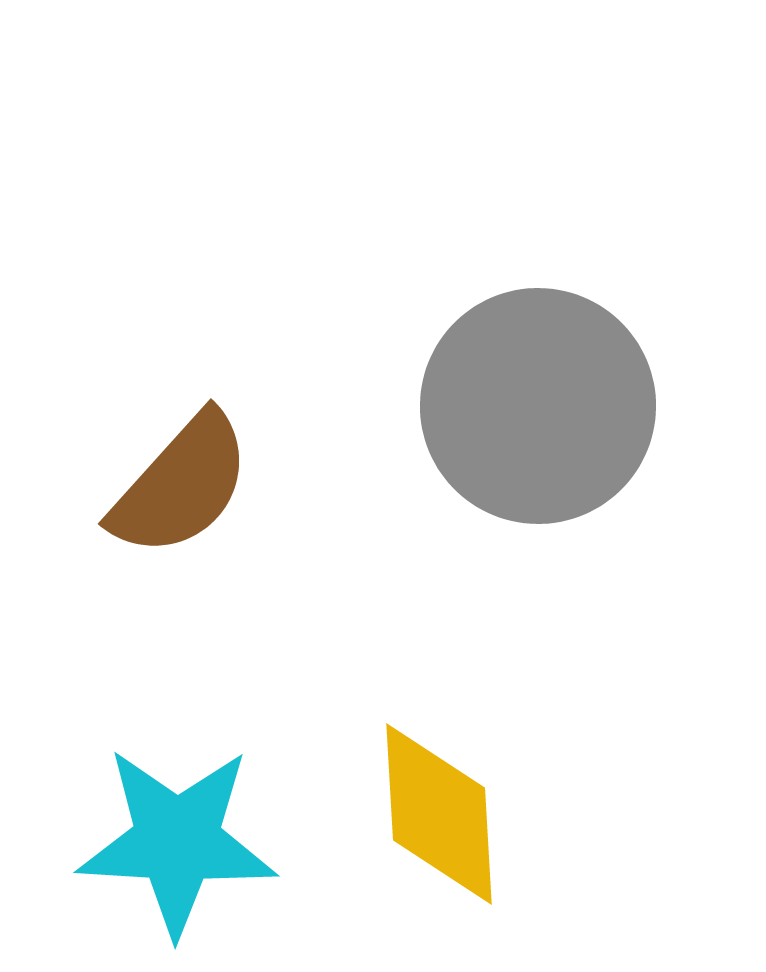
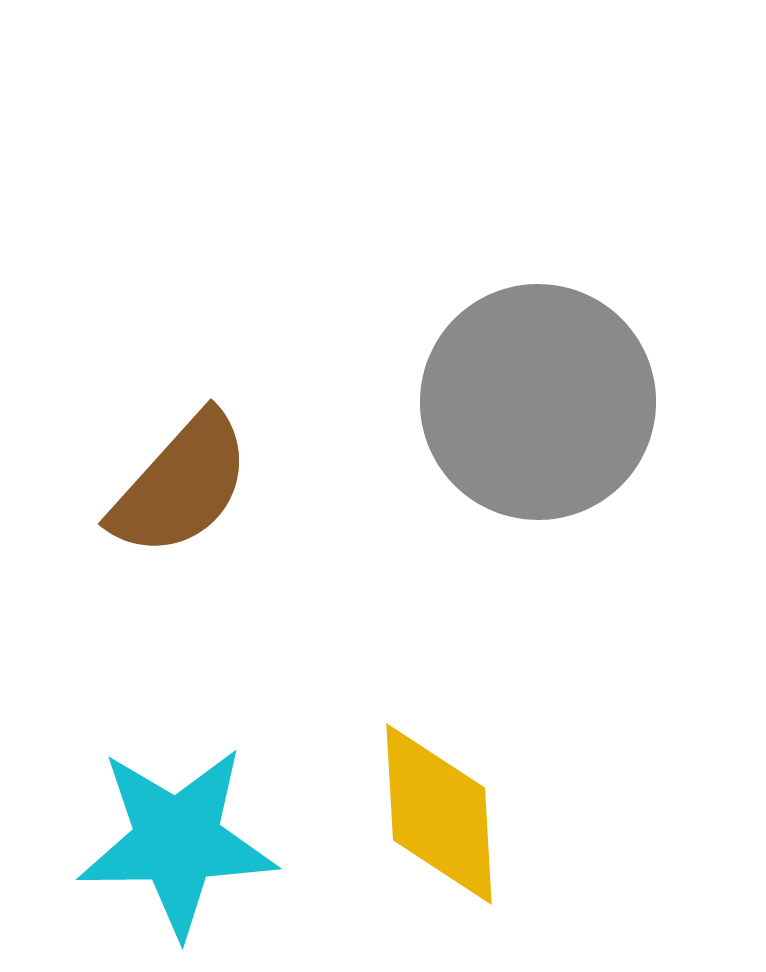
gray circle: moved 4 px up
cyan star: rotated 4 degrees counterclockwise
